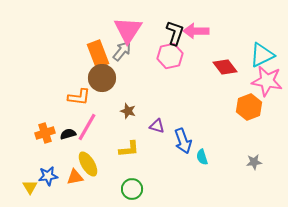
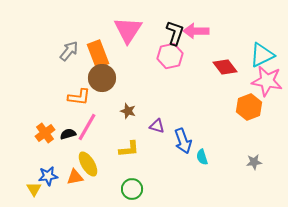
gray arrow: moved 53 px left
orange cross: rotated 18 degrees counterclockwise
yellow triangle: moved 4 px right, 2 px down
